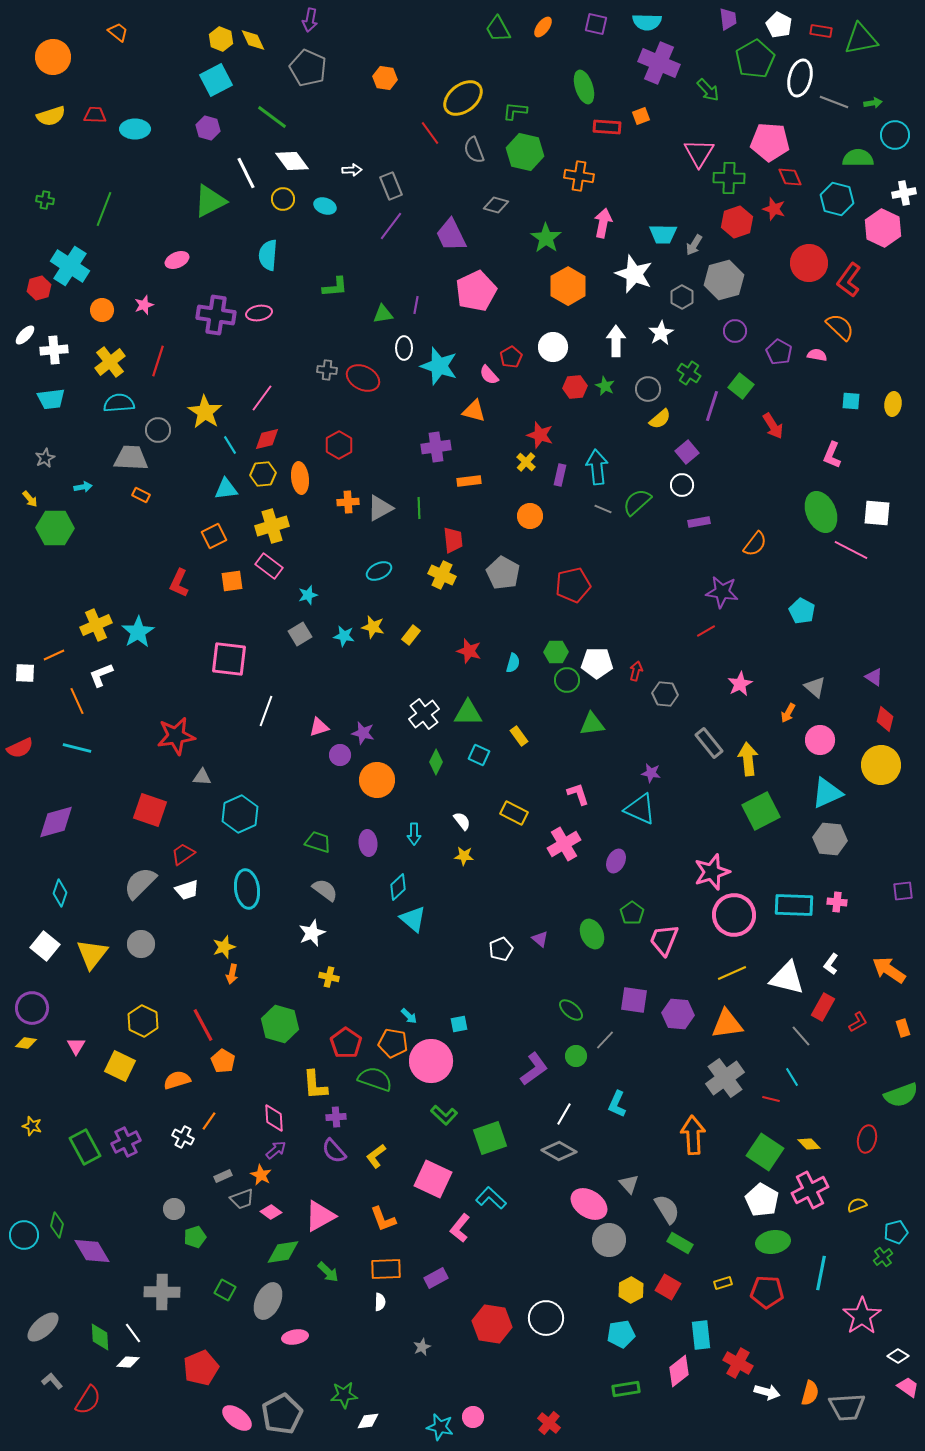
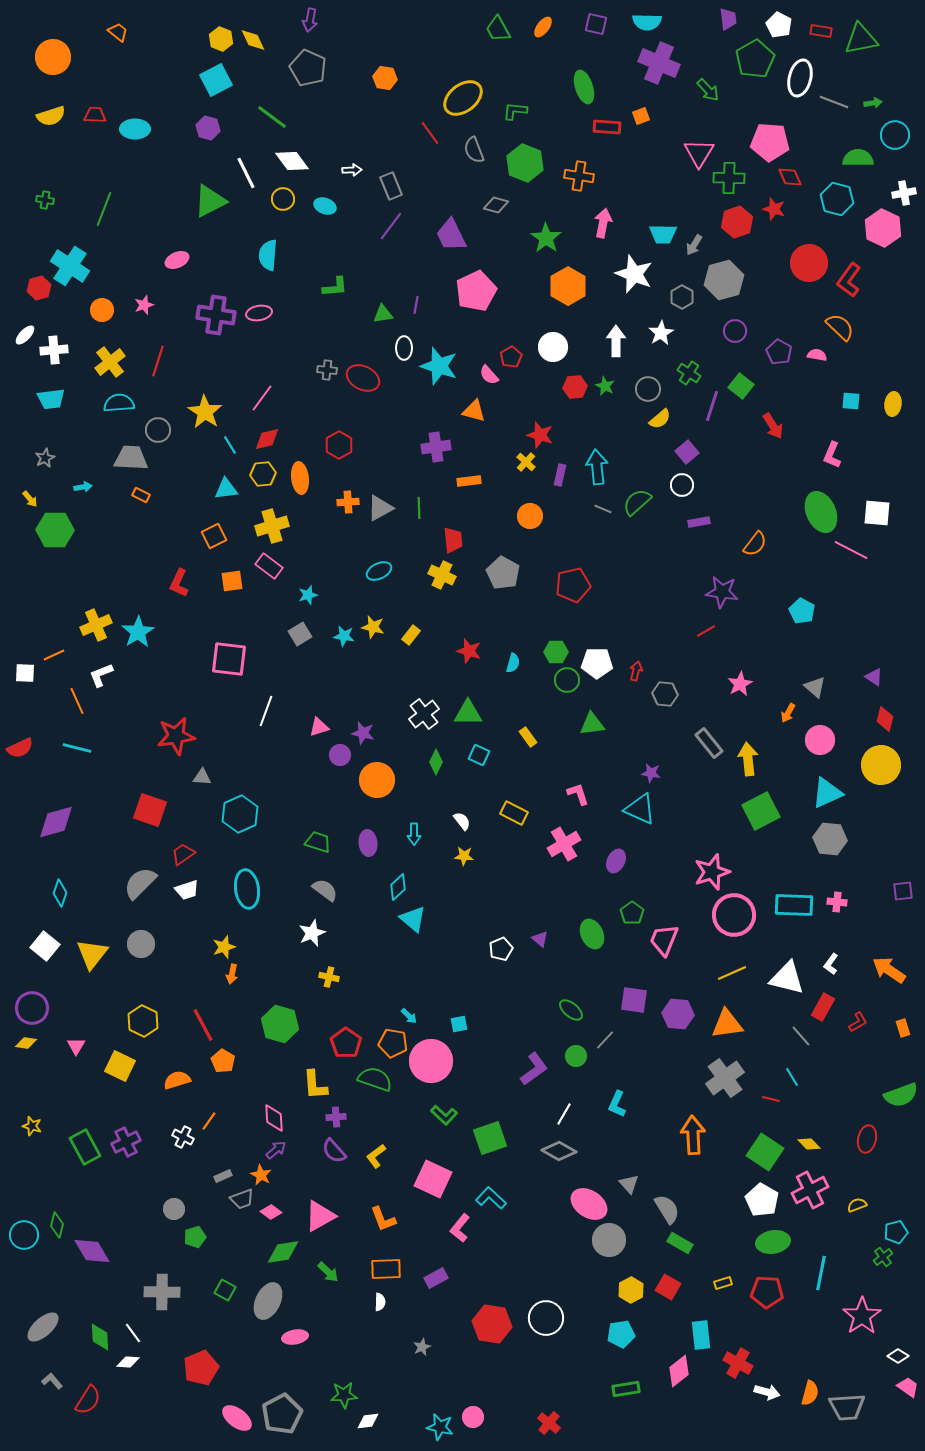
green hexagon at (525, 152): moved 11 px down; rotated 9 degrees clockwise
green hexagon at (55, 528): moved 2 px down
yellow rectangle at (519, 736): moved 9 px right, 1 px down
